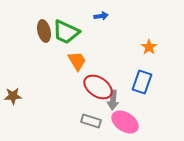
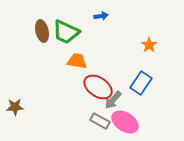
brown ellipse: moved 2 px left
orange star: moved 2 px up
orange trapezoid: rotated 50 degrees counterclockwise
blue rectangle: moved 1 px left, 1 px down; rotated 15 degrees clockwise
brown star: moved 2 px right, 11 px down
gray arrow: rotated 36 degrees clockwise
gray rectangle: moved 9 px right; rotated 12 degrees clockwise
